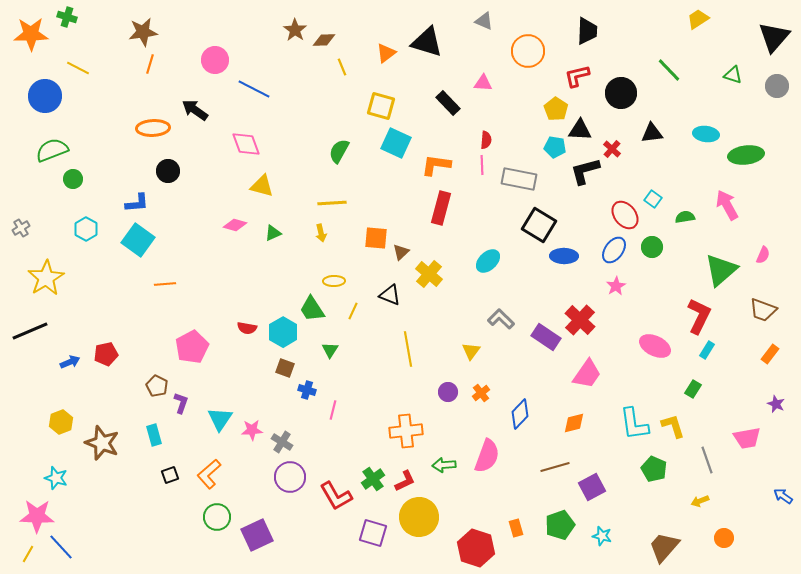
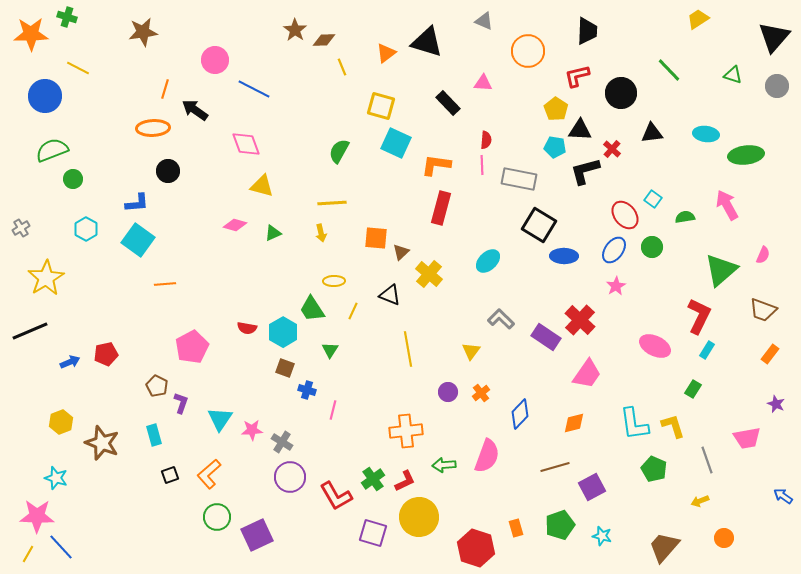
orange line at (150, 64): moved 15 px right, 25 px down
